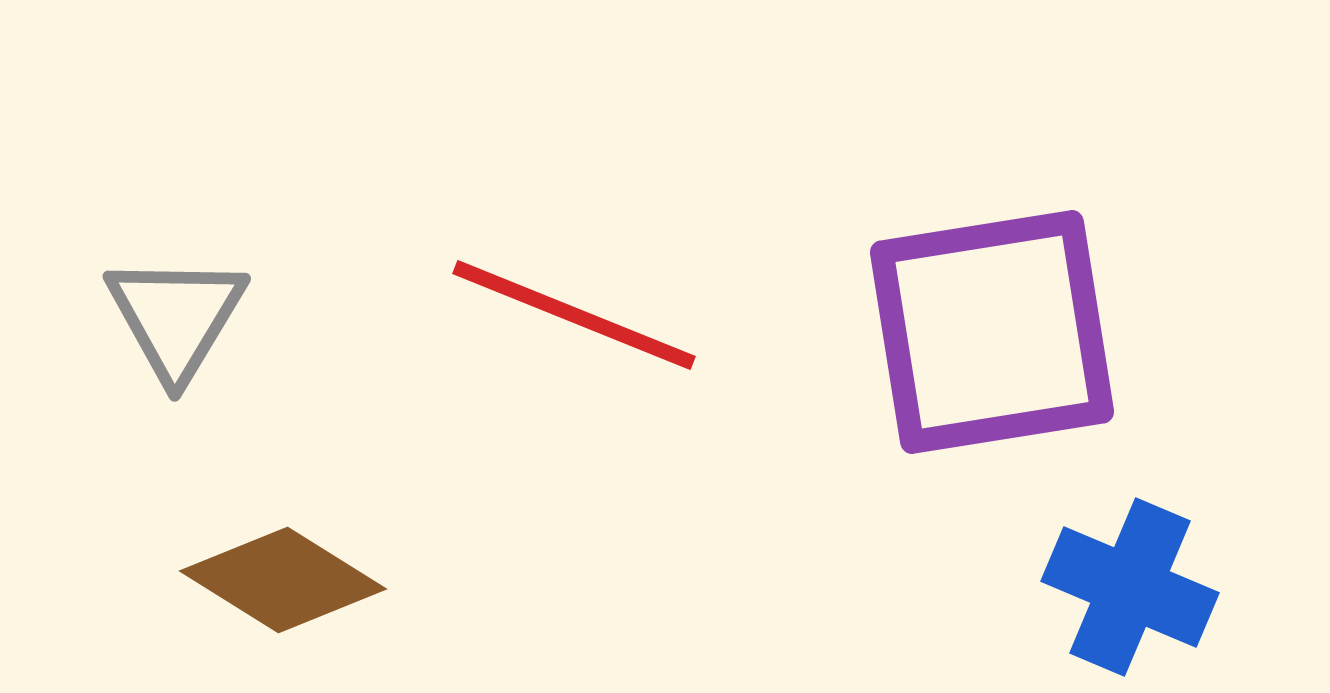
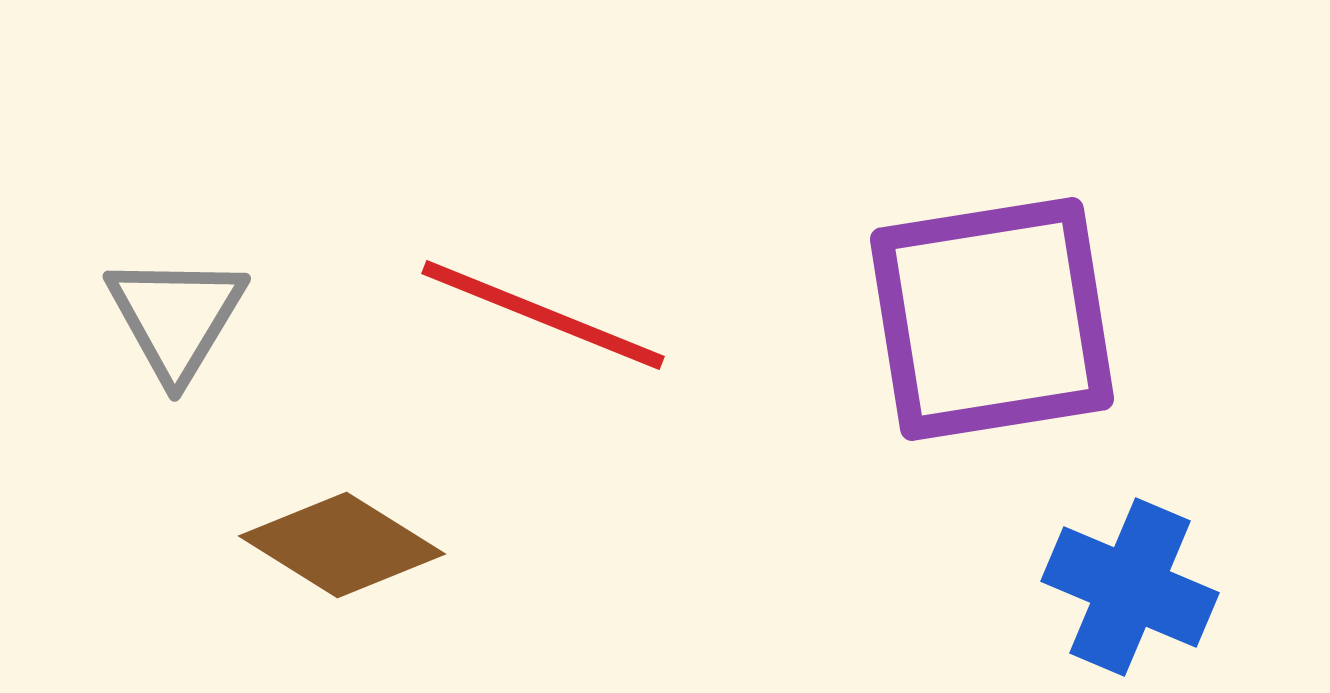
red line: moved 31 px left
purple square: moved 13 px up
brown diamond: moved 59 px right, 35 px up
